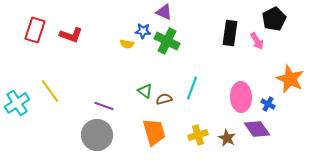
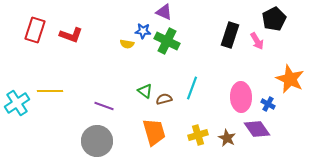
black rectangle: moved 2 px down; rotated 10 degrees clockwise
yellow line: rotated 55 degrees counterclockwise
gray circle: moved 6 px down
